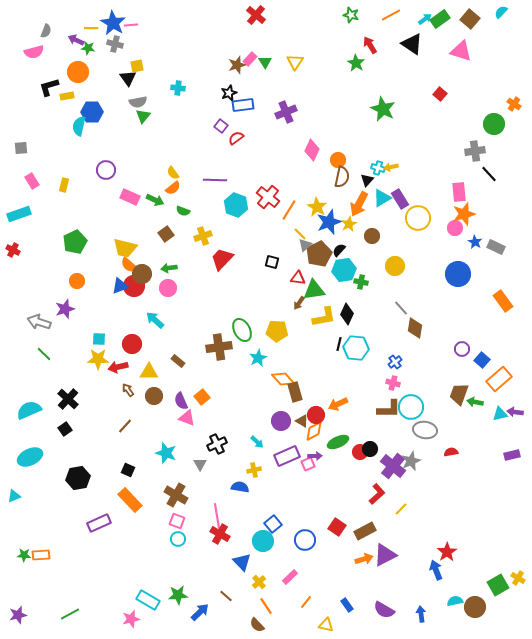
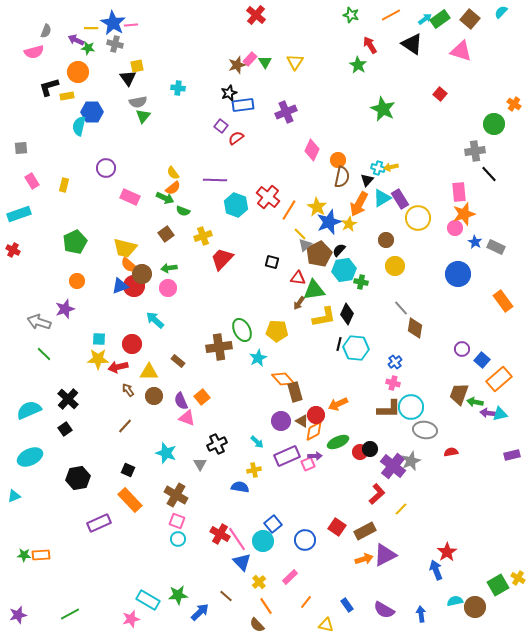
green star at (356, 63): moved 2 px right, 2 px down
purple circle at (106, 170): moved 2 px up
green arrow at (155, 200): moved 10 px right, 2 px up
brown circle at (372, 236): moved 14 px right, 4 px down
purple arrow at (515, 412): moved 27 px left, 1 px down
pink line at (217, 516): moved 20 px right, 23 px down; rotated 25 degrees counterclockwise
